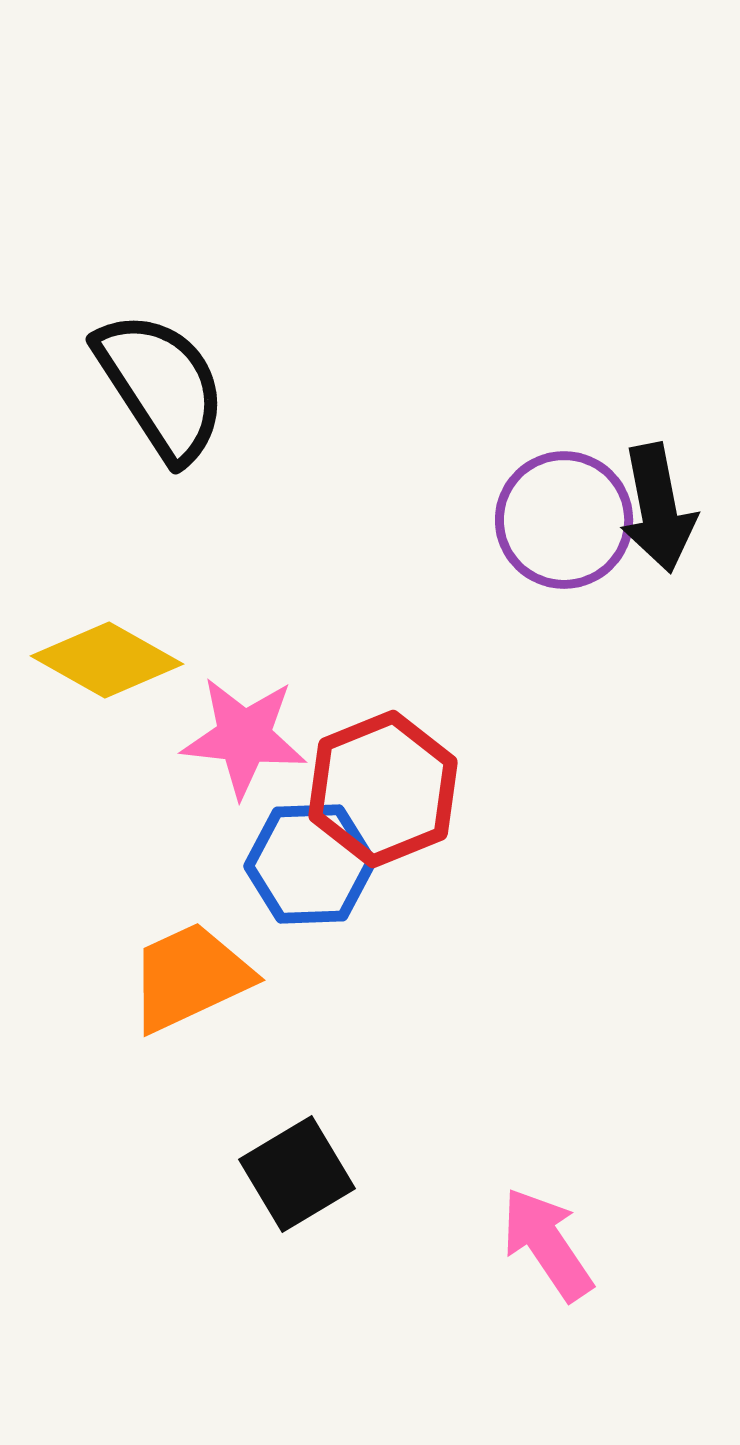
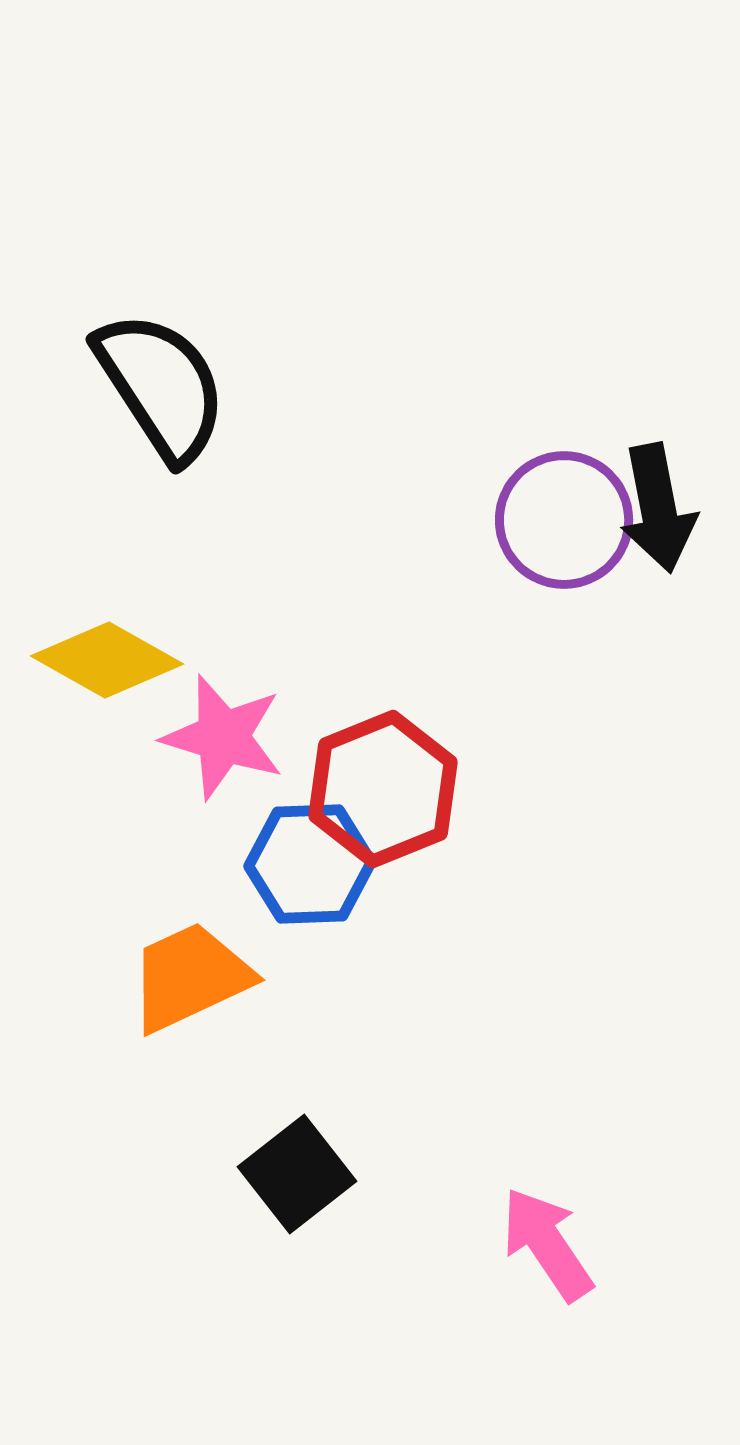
pink star: moved 21 px left; rotated 11 degrees clockwise
black square: rotated 7 degrees counterclockwise
